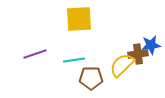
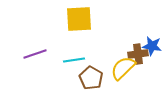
blue star: moved 1 px right, 1 px down; rotated 18 degrees clockwise
yellow semicircle: moved 1 px right, 3 px down
brown pentagon: rotated 30 degrees clockwise
